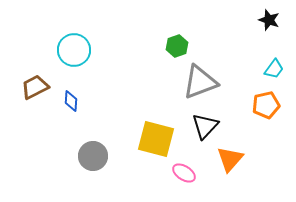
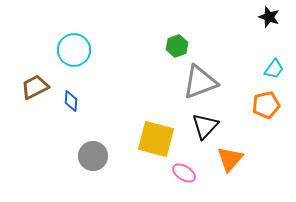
black star: moved 3 px up
